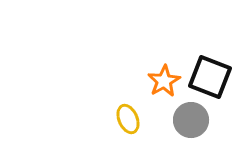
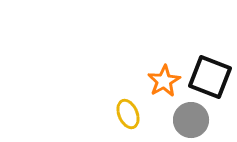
yellow ellipse: moved 5 px up
